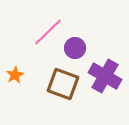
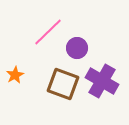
purple circle: moved 2 px right
purple cross: moved 3 px left, 5 px down
